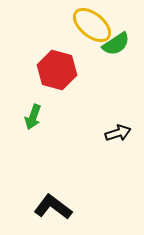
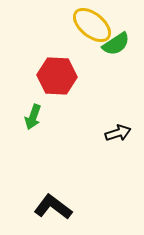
red hexagon: moved 6 px down; rotated 12 degrees counterclockwise
